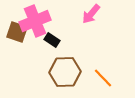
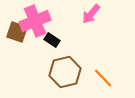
brown hexagon: rotated 12 degrees counterclockwise
